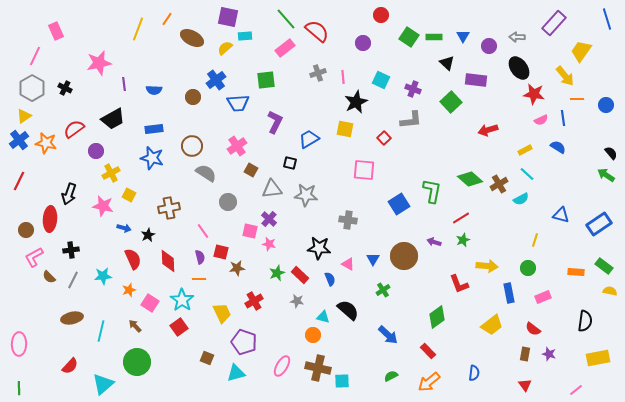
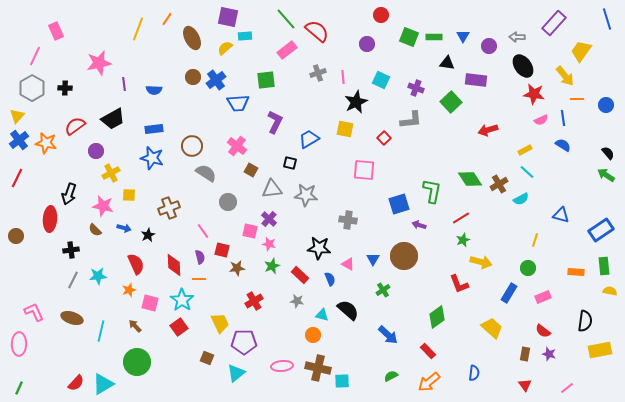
green square at (409, 37): rotated 12 degrees counterclockwise
brown ellipse at (192, 38): rotated 35 degrees clockwise
purple circle at (363, 43): moved 4 px right, 1 px down
pink rectangle at (285, 48): moved 2 px right, 2 px down
black triangle at (447, 63): rotated 35 degrees counterclockwise
black ellipse at (519, 68): moved 4 px right, 2 px up
black cross at (65, 88): rotated 24 degrees counterclockwise
purple cross at (413, 89): moved 3 px right, 1 px up
brown circle at (193, 97): moved 20 px up
yellow triangle at (24, 116): moved 7 px left; rotated 14 degrees counterclockwise
red semicircle at (74, 129): moved 1 px right, 3 px up
pink cross at (237, 146): rotated 18 degrees counterclockwise
blue semicircle at (558, 147): moved 5 px right, 2 px up
black semicircle at (611, 153): moved 3 px left
cyan line at (527, 174): moved 2 px up
green diamond at (470, 179): rotated 15 degrees clockwise
red line at (19, 181): moved 2 px left, 3 px up
yellow square at (129, 195): rotated 24 degrees counterclockwise
blue square at (399, 204): rotated 15 degrees clockwise
brown cross at (169, 208): rotated 10 degrees counterclockwise
blue rectangle at (599, 224): moved 2 px right, 6 px down
brown circle at (26, 230): moved 10 px left, 6 px down
purple arrow at (434, 242): moved 15 px left, 17 px up
red square at (221, 252): moved 1 px right, 2 px up
pink L-shape at (34, 257): moved 55 px down; rotated 95 degrees clockwise
red semicircle at (133, 259): moved 3 px right, 5 px down
red diamond at (168, 261): moved 6 px right, 4 px down
yellow arrow at (487, 266): moved 6 px left, 4 px up; rotated 10 degrees clockwise
green rectangle at (604, 266): rotated 48 degrees clockwise
green star at (277, 273): moved 5 px left, 7 px up
cyan star at (103, 276): moved 5 px left
brown semicircle at (49, 277): moved 46 px right, 47 px up
blue rectangle at (509, 293): rotated 42 degrees clockwise
pink square at (150, 303): rotated 18 degrees counterclockwise
yellow trapezoid at (222, 313): moved 2 px left, 10 px down
cyan triangle at (323, 317): moved 1 px left, 2 px up
brown ellipse at (72, 318): rotated 30 degrees clockwise
yellow trapezoid at (492, 325): moved 3 px down; rotated 100 degrees counterclockwise
red semicircle at (533, 329): moved 10 px right, 2 px down
purple pentagon at (244, 342): rotated 20 degrees counterclockwise
yellow rectangle at (598, 358): moved 2 px right, 8 px up
red semicircle at (70, 366): moved 6 px right, 17 px down
pink ellipse at (282, 366): rotated 55 degrees clockwise
cyan triangle at (236, 373): rotated 24 degrees counterclockwise
cyan triangle at (103, 384): rotated 10 degrees clockwise
green line at (19, 388): rotated 24 degrees clockwise
pink line at (576, 390): moved 9 px left, 2 px up
